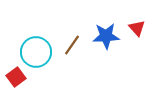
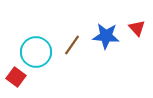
blue star: rotated 8 degrees clockwise
red square: rotated 18 degrees counterclockwise
